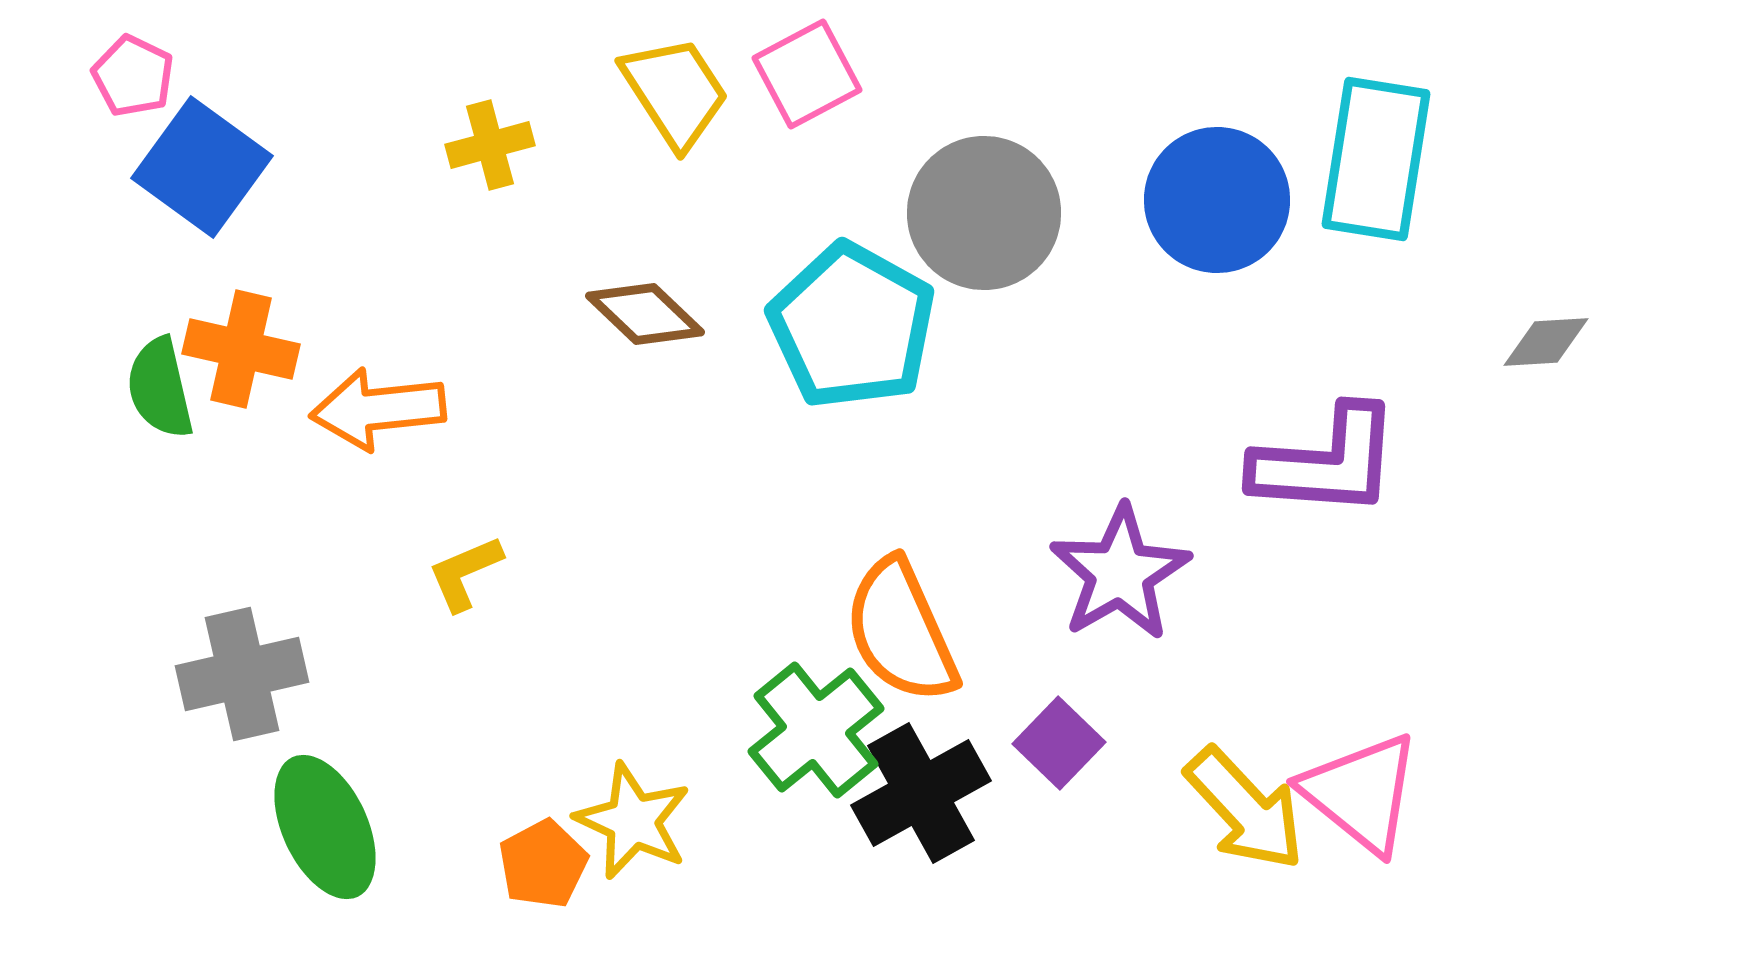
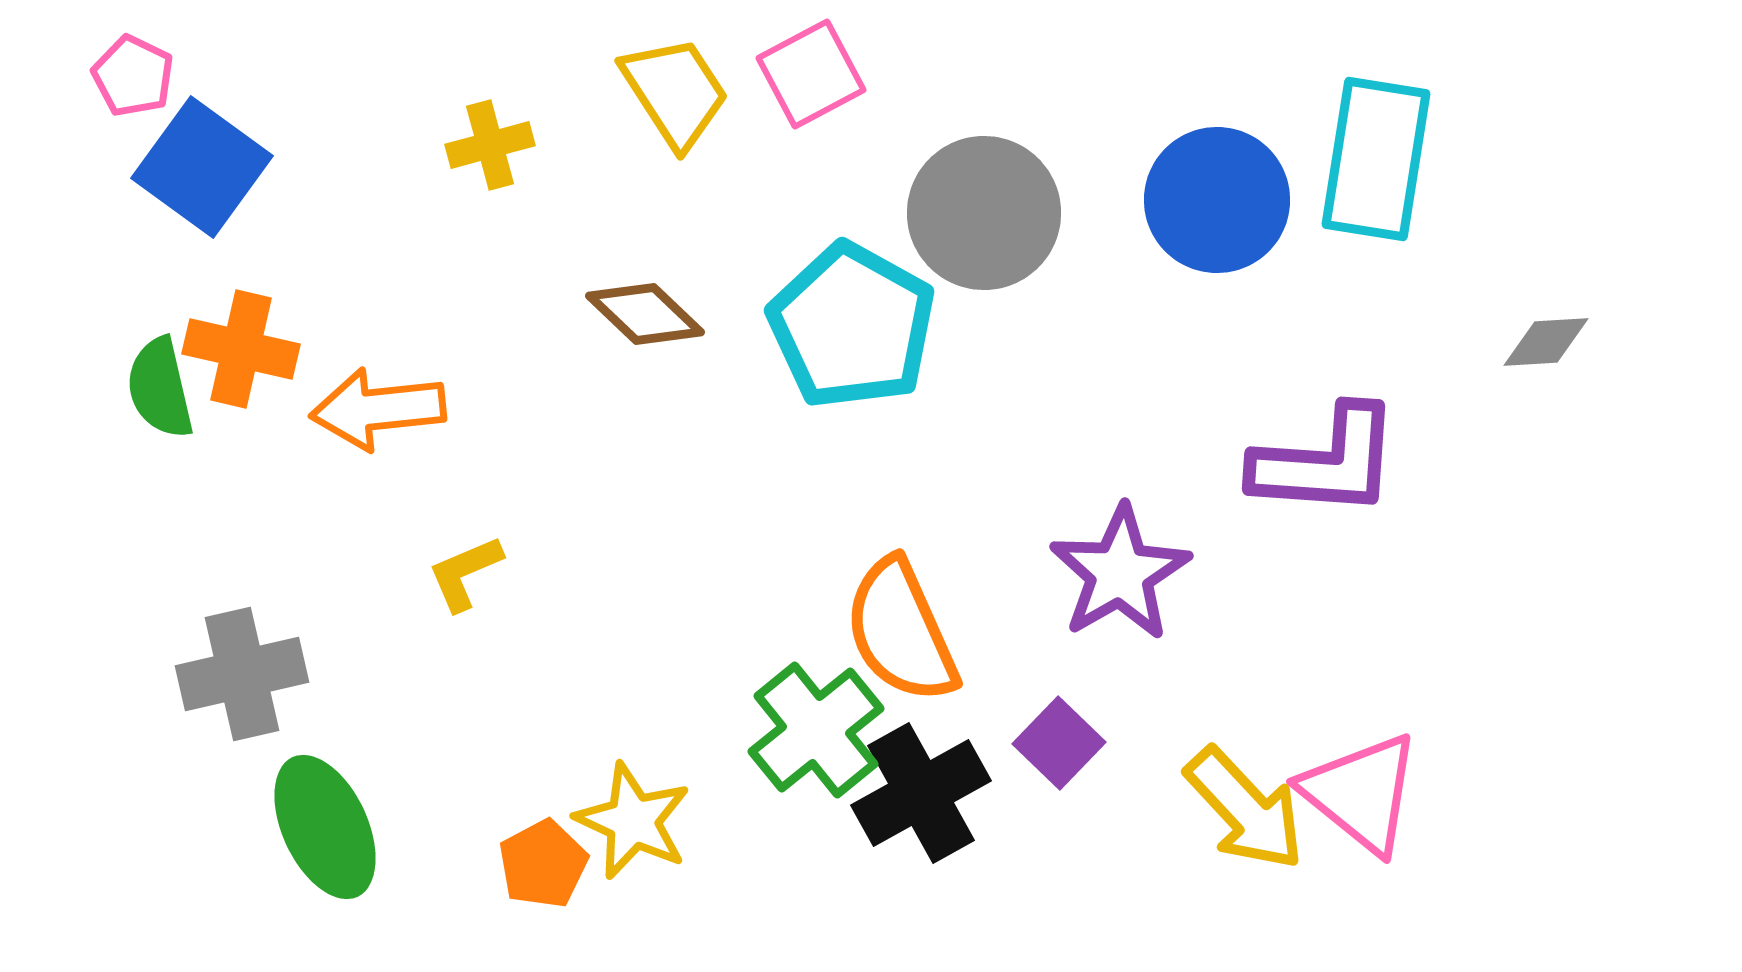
pink square: moved 4 px right
